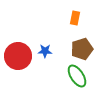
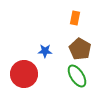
brown pentagon: moved 2 px left; rotated 25 degrees counterclockwise
red circle: moved 6 px right, 18 px down
